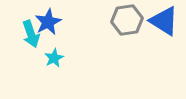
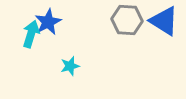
gray hexagon: rotated 12 degrees clockwise
cyan arrow: rotated 144 degrees counterclockwise
cyan star: moved 16 px right, 8 px down; rotated 12 degrees clockwise
